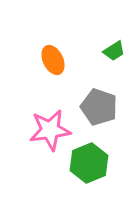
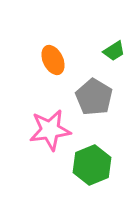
gray pentagon: moved 5 px left, 10 px up; rotated 12 degrees clockwise
green hexagon: moved 3 px right, 2 px down
